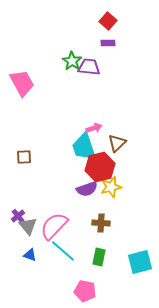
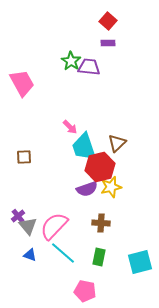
green star: moved 1 px left
pink arrow: moved 24 px left, 1 px up; rotated 63 degrees clockwise
cyan line: moved 2 px down
